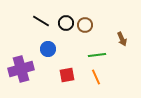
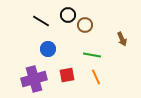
black circle: moved 2 px right, 8 px up
green line: moved 5 px left; rotated 18 degrees clockwise
purple cross: moved 13 px right, 10 px down
